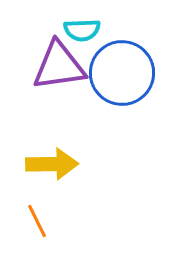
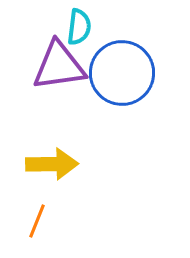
cyan semicircle: moved 3 px left, 3 px up; rotated 81 degrees counterclockwise
orange line: rotated 48 degrees clockwise
